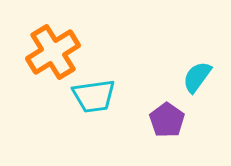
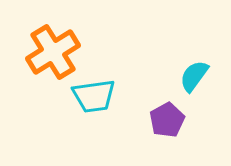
cyan semicircle: moved 3 px left, 1 px up
purple pentagon: rotated 8 degrees clockwise
